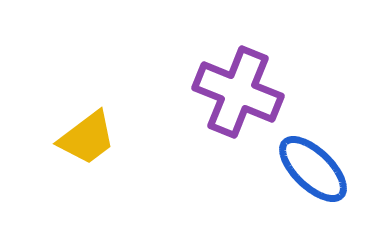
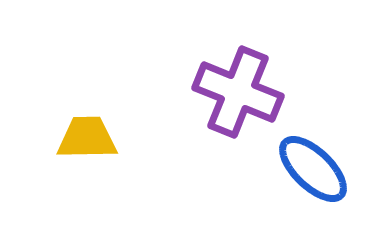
yellow trapezoid: rotated 144 degrees counterclockwise
